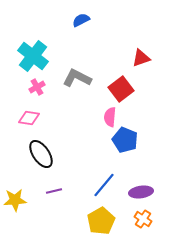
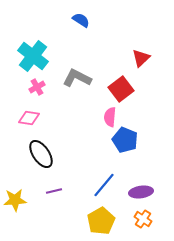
blue semicircle: rotated 60 degrees clockwise
red triangle: rotated 24 degrees counterclockwise
